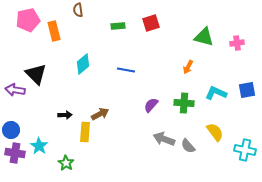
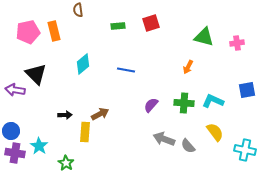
pink pentagon: moved 12 px down
cyan L-shape: moved 3 px left, 8 px down
blue circle: moved 1 px down
